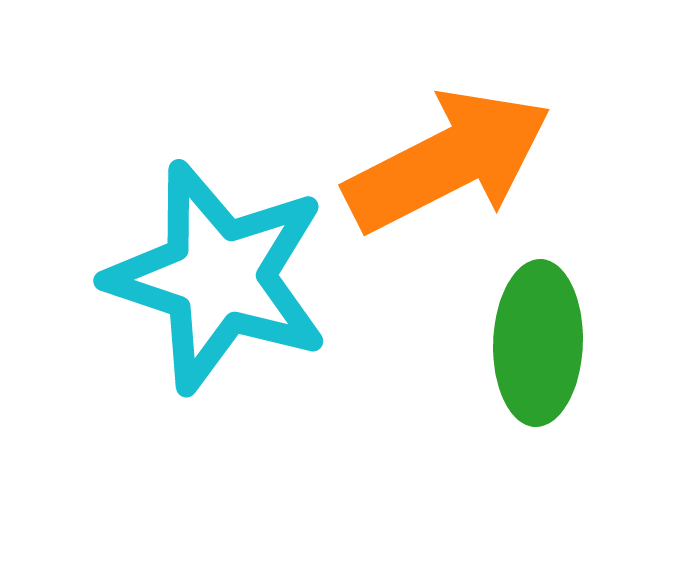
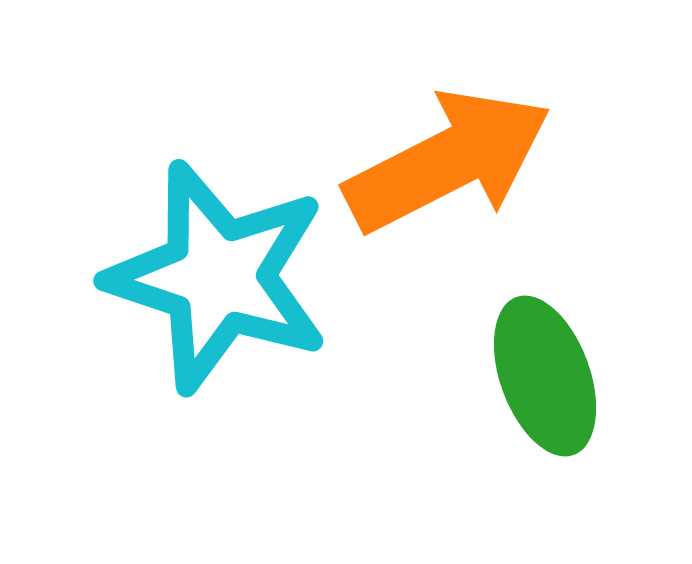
green ellipse: moved 7 px right, 33 px down; rotated 22 degrees counterclockwise
